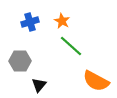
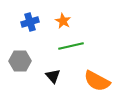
orange star: moved 1 px right
green line: rotated 55 degrees counterclockwise
orange semicircle: moved 1 px right
black triangle: moved 14 px right, 9 px up; rotated 21 degrees counterclockwise
